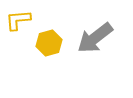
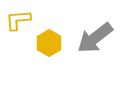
yellow hexagon: rotated 15 degrees counterclockwise
